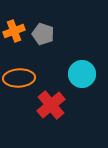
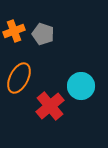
cyan circle: moved 1 px left, 12 px down
orange ellipse: rotated 60 degrees counterclockwise
red cross: moved 1 px left, 1 px down
